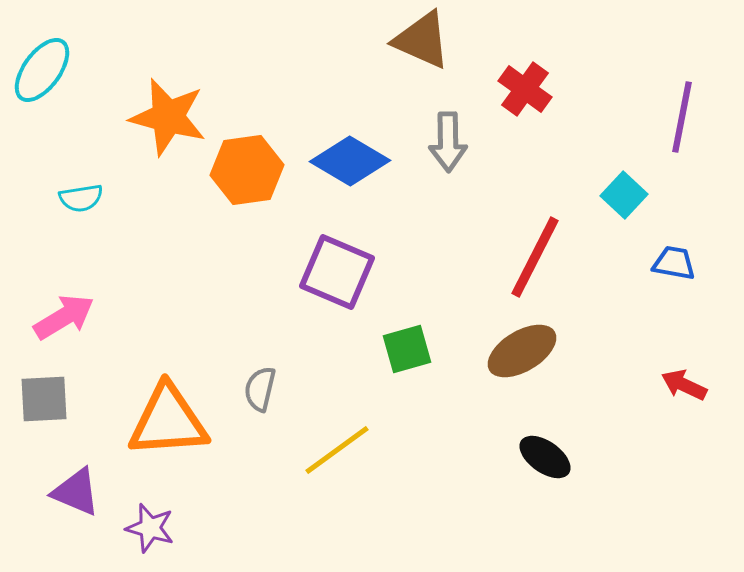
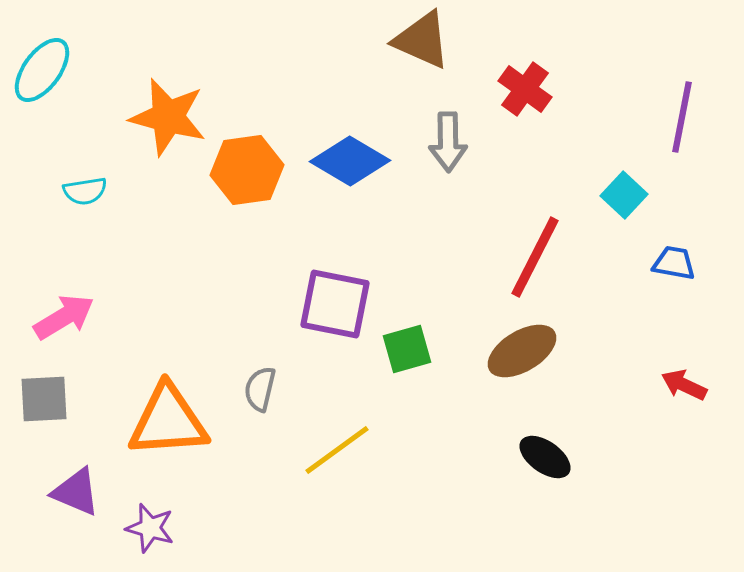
cyan semicircle: moved 4 px right, 7 px up
purple square: moved 2 px left, 32 px down; rotated 12 degrees counterclockwise
